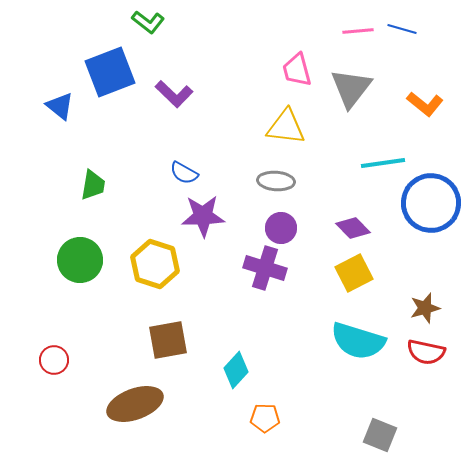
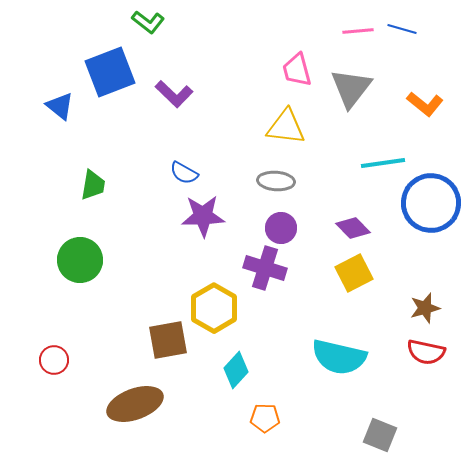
yellow hexagon: moved 59 px right, 44 px down; rotated 12 degrees clockwise
cyan semicircle: moved 19 px left, 16 px down; rotated 4 degrees counterclockwise
